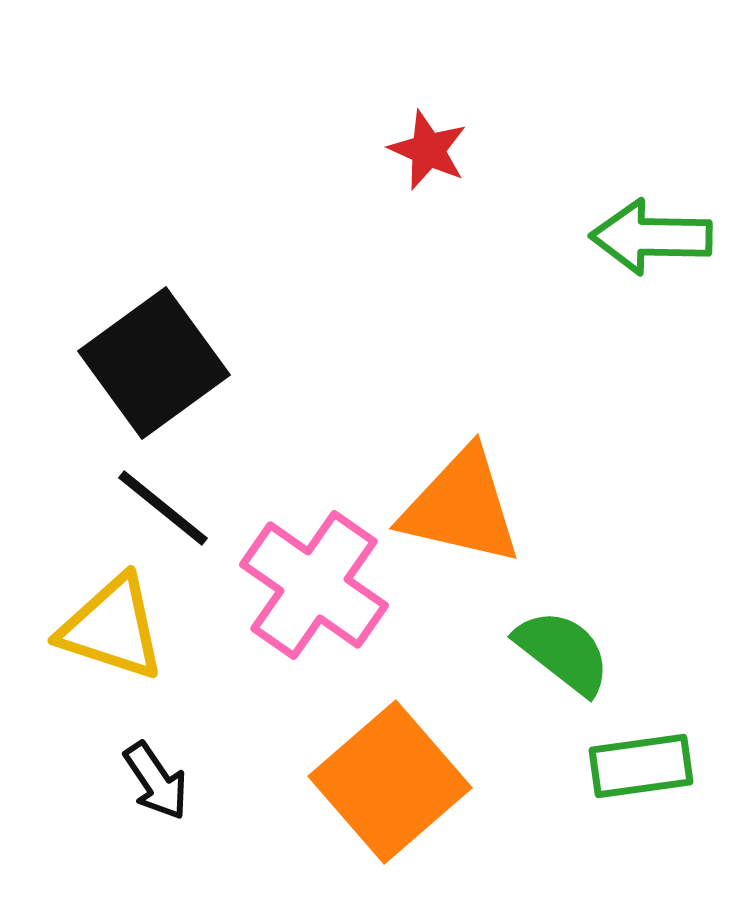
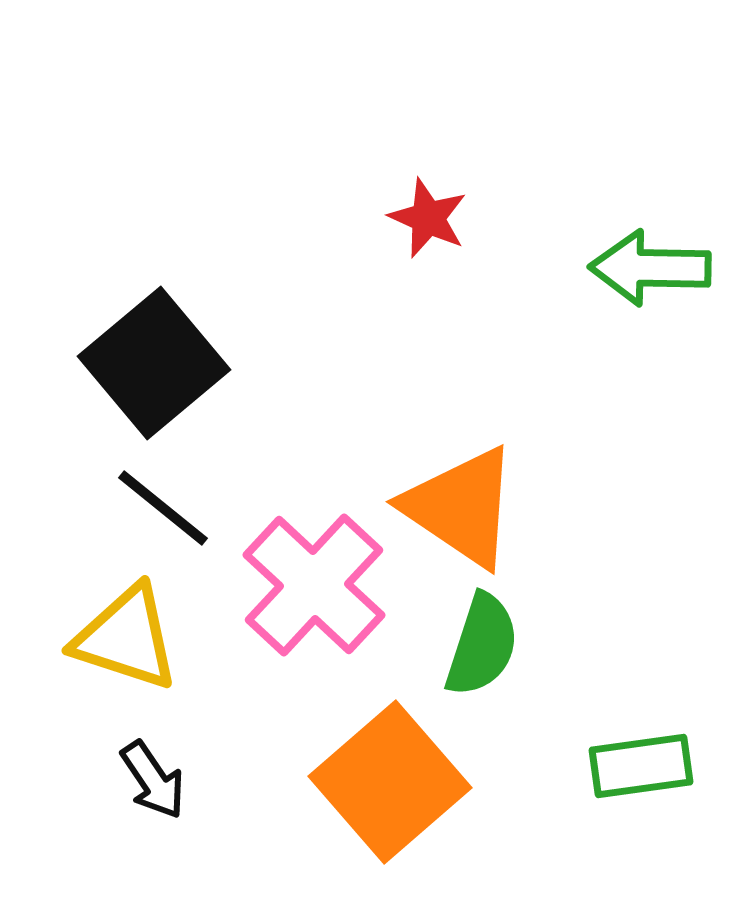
red star: moved 68 px down
green arrow: moved 1 px left, 31 px down
black square: rotated 4 degrees counterclockwise
orange triangle: rotated 21 degrees clockwise
pink cross: rotated 8 degrees clockwise
yellow triangle: moved 14 px right, 10 px down
green semicircle: moved 81 px left, 7 px up; rotated 70 degrees clockwise
black arrow: moved 3 px left, 1 px up
